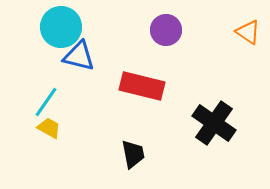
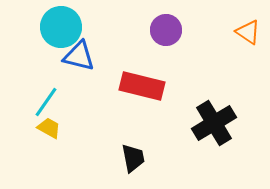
black cross: rotated 24 degrees clockwise
black trapezoid: moved 4 px down
